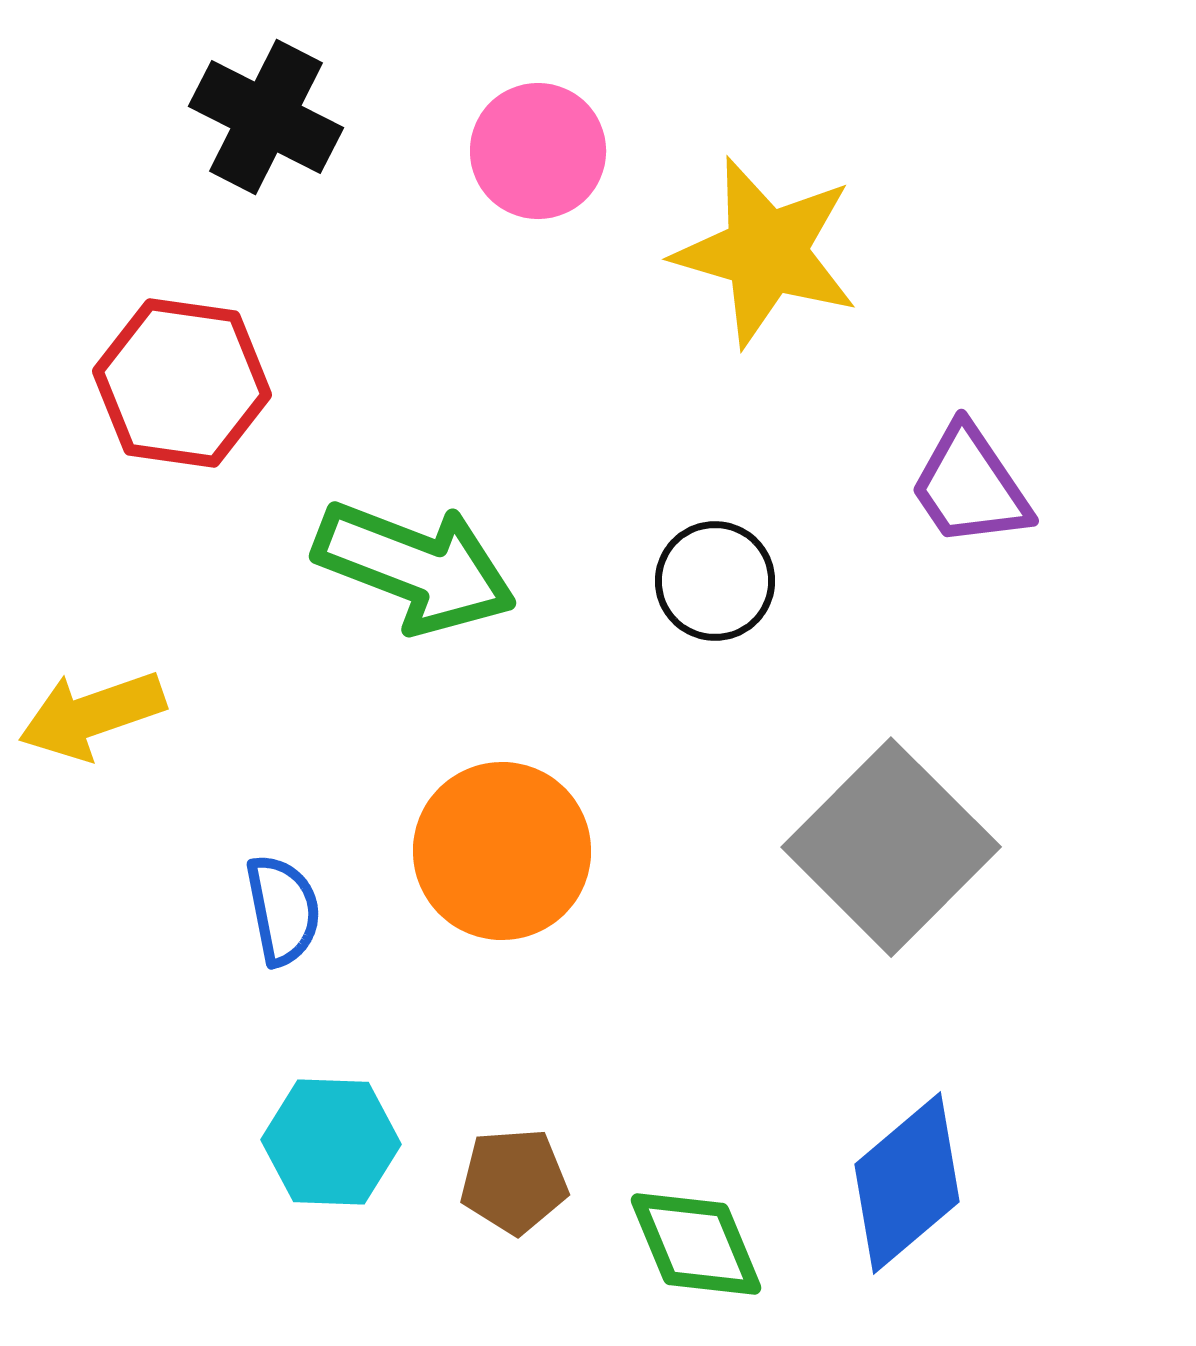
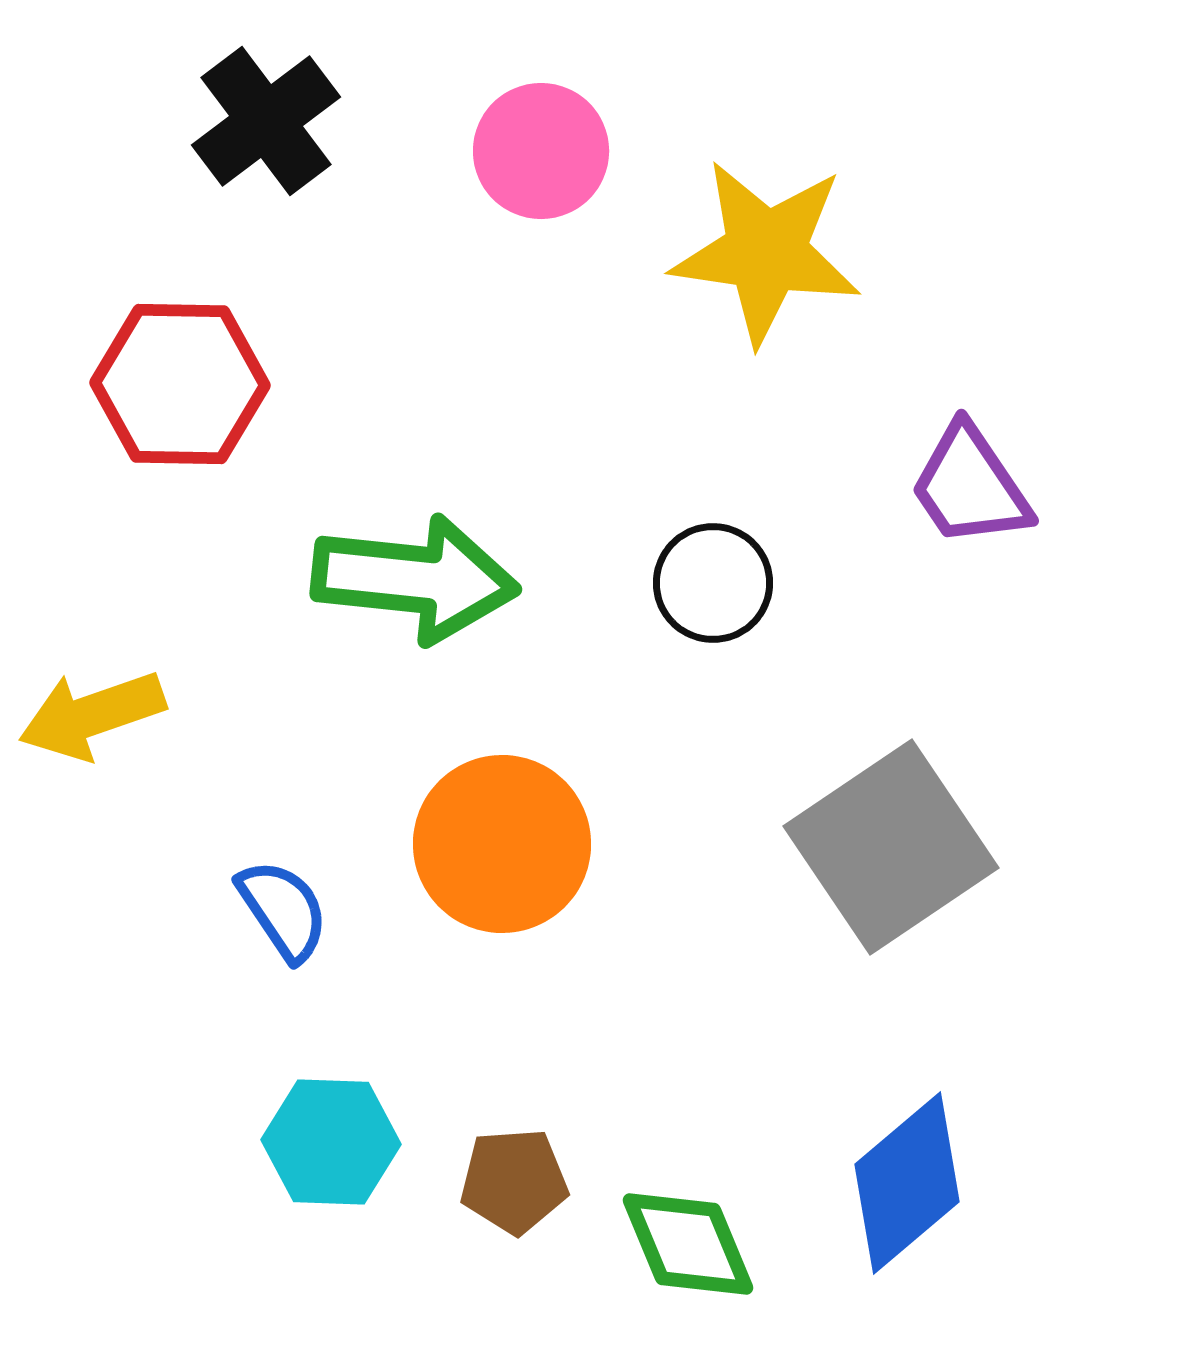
black cross: moved 4 px down; rotated 26 degrees clockwise
pink circle: moved 3 px right
yellow star: rotated 8 degrees counterclockwise
red hexagon: moved 2 px left, 1 px down; rotated 7 degrees counterclockwise
green arrow: moved 12 px down; rotated 15 degrees counterclockwise
black circle: moved 2 px left, 2 px down
gray square: rotated 11 degrees clockwise
orange circle: moved 7 px up
blue semicircle: rotated 23 degrees counterclockwise
green diamond: moved 8 px left
